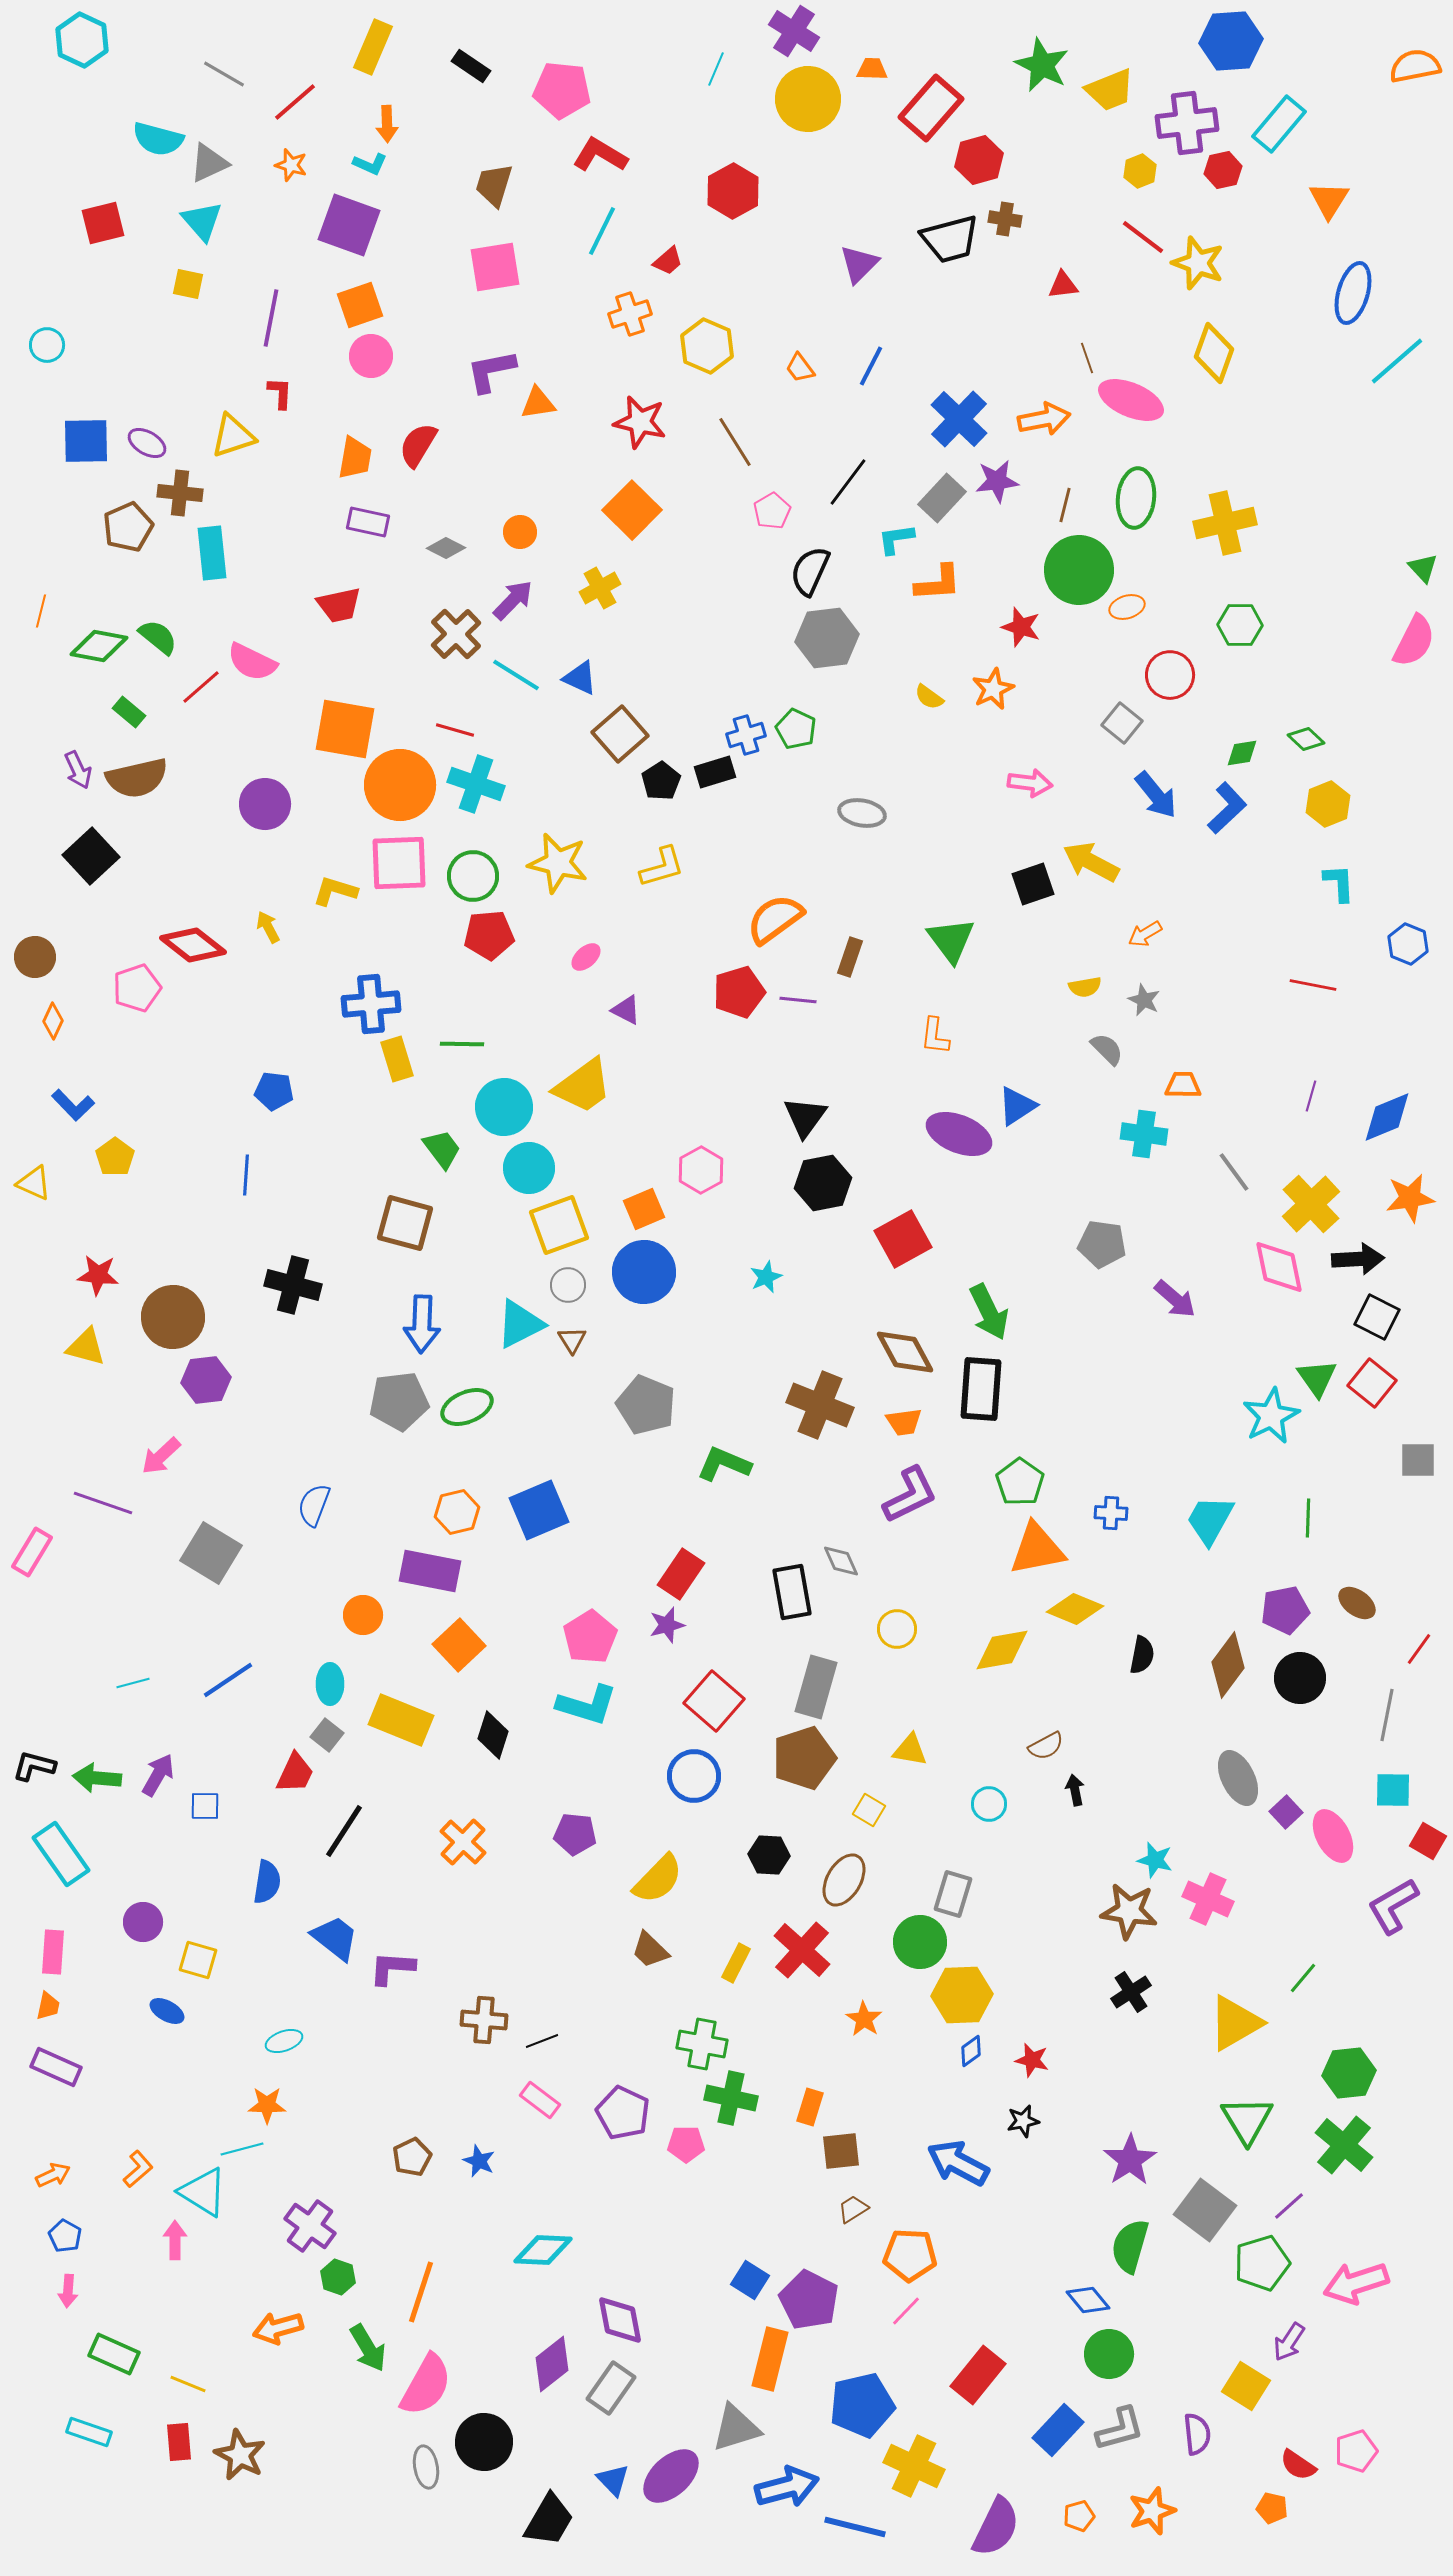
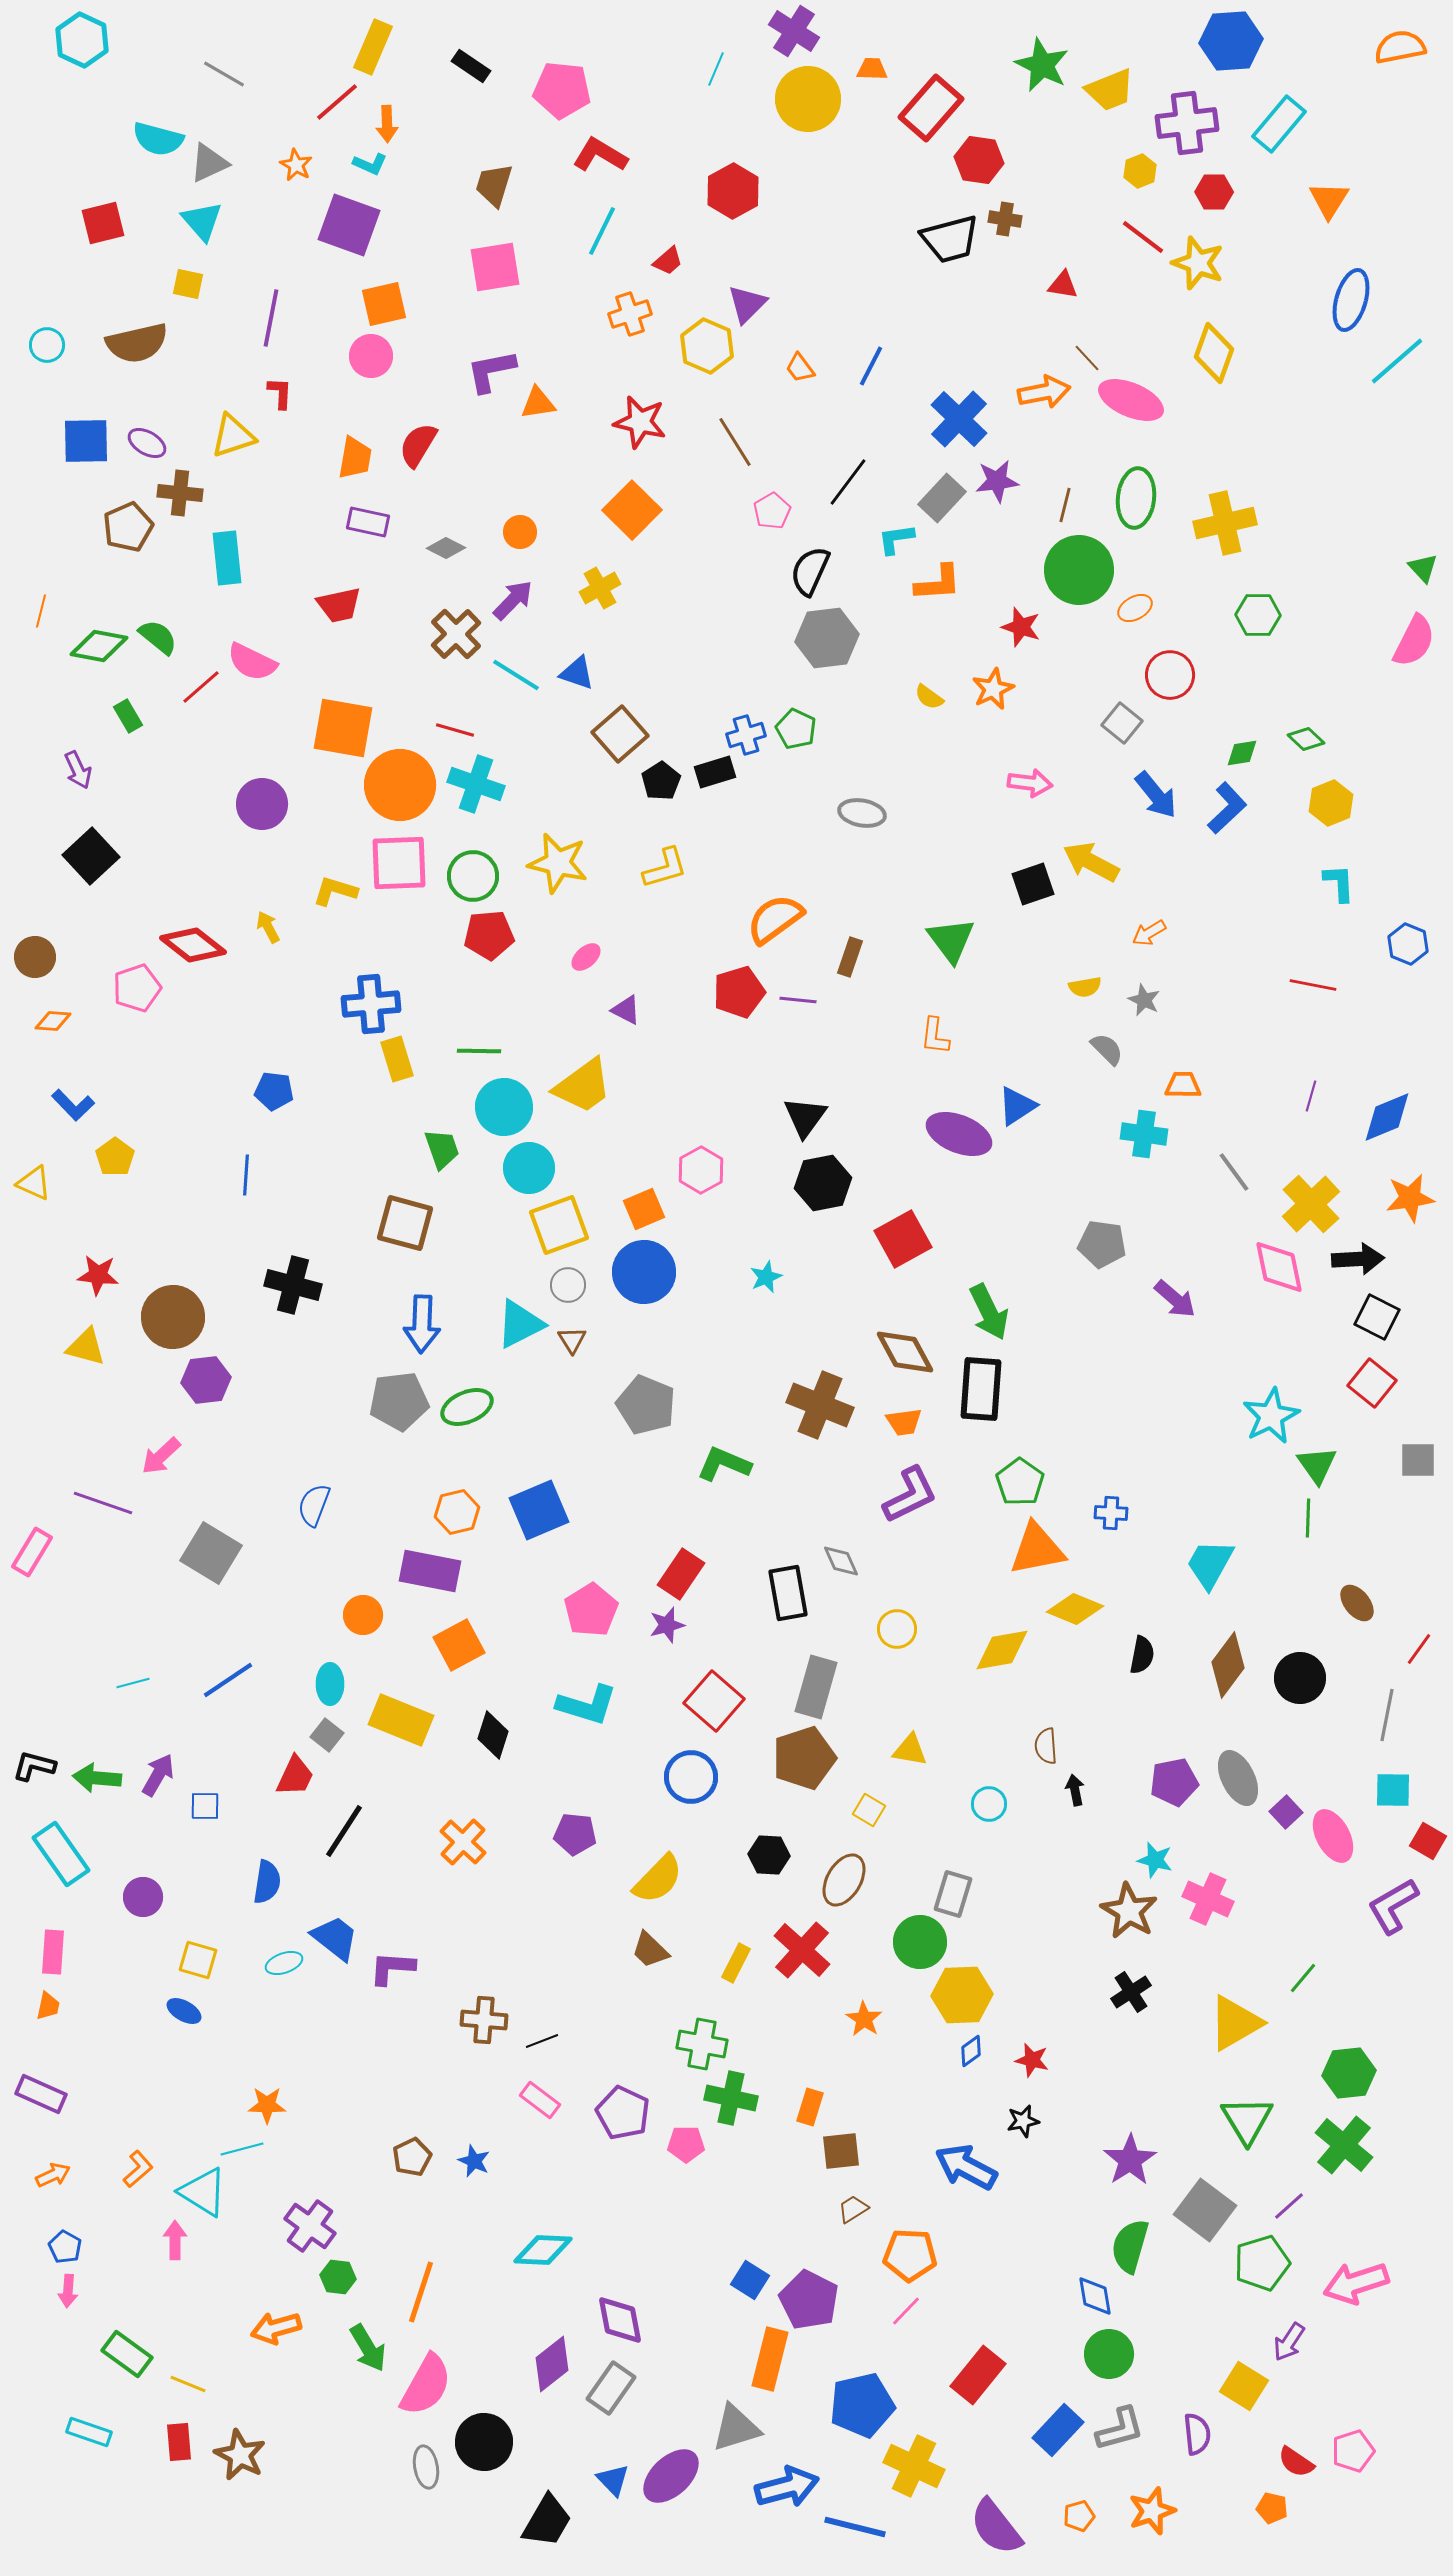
orange semicircle at (1415, 66): moved 15 px left, 19 px up
red line at (295, 102): moved 42 px right
red hexagon at (979, 160): rotated 24 degrees clockwise
orange star at (291, 165): moved 5 px right; rotated 12 degrees clockwise
red hexagon at (1223, 170): moved 9 px left, 22 px down; rotated 12 degrees clockwise
purple triangle at (859, 264): moved 112 px left, 40 px down
red triangle at (1063, 285): rotated 16 degrees clockwise
blue ellipse at (1353, 293): moved 2 px left, 7 px down
orange square at (360, 305): moved 24 px right, 1 px up; rotated 6 degrees clockwise
brown line at (1087, 358): rotated 24 degrees counterclockwise
orange arrow at (1044, 419): moved 27 px up
cyan rectangle at (212, 553): moved 15 px right, 5 px down
orange ellipse at (1127, 607): moved 8 px right, 1 px down; rotated 12 degrees counterclockwise
green hexagon at (1240, 625): moved 18 px right, 10 px up
blue triangle at (580, 678): moved 3 px left, 5 px up; rotated 6 degrees counterclockwise
green rectangle at (129, 712): moved 1 px left, 4 px down; rotated 20 degrees clockwise
orange square at (345, 729): moved 2 px left, 1 px up
brown semicircle at (137, 778): moved 435 px up
purple circle at (265, 804): moved 3 px left
yellow hexagon at (1328, 804): moved 3 px right, 1 px up
yellow L-shape at (662, 867): moved 3 px right, 1 px down
orange arrow at (1145, 934): moved 4 px right, 1 px up
orange diamond at (53, 1021): rotated 69 degrees clockwise
green line at (462, 1044): moved 17 px right, 7 px down
green trapezoid at (442, 1149): rotated 18 degrees clockwise
green triangle at (1317, 1378): moved 87 px down
cyan trapezoid at (1210, 1520): moved 44 px down
black rectangle at (792, 1592): moved 4 px left, 1 px down
brown ellipse at (1357, 1603): rotated 15 degrees clockwise
purple pentagon at (1285, 1610): moved 111 px left, 172 px down
pink pentagon at (590, 1637): moved 1 px right, 27 px up
orange square at (459, 1645): rotated 15 degrees clockwise
brown semicircle at (1046, 1746): rotated 114 degrees clockwise
red trapezoid at (295, 1773): moved 3 px down
blue circle at (694, 1776): moved 3 px left, 1 px down
brown star at (1129, 1911): rotated 22 degrees clockwise
purple circle at (143, 1922): moved 25 px up
blue ellipse at (167, 2011): moved 17 px right
cyan ellipse at (284, 2041): moved 78 px up
purple rectangle at (56, 2067): moved 15 px left, 27 px down
blue star at (479, 2161): moved 5 px left
blue arrow at (958, 2163): moved 8 px right, 4 px down
blue pentagon at (65, 2236): moved 11 px down
green hexagon at (338, 2277): rotated 12 degrees counterclockwise
blue diamond at (1088, 2300): moved 7 px right, 4 px up; rotated 30 degrees clockwise
orange arrow at (278, 2328): moved 2 px left
green rectangle at (114, 2354): moved 13 px right; rotated 12 degrees clockwise
yellow square at (1246, 2386): moved 2 px left
pink pentagon at (1356, 2451): moved 3 px left
red semicircle at (1298, 2465): moved 2 px left, 3 px up
black trapezoid at (549, 2520): moved 2 px left, 1 px down
purple semicircle at (996, 2527): rotated 116 degrees clockwise
